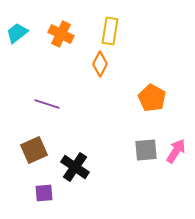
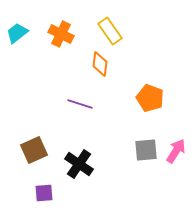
yellow rectangle: rotated 44 degrees counterclockwise
orange diamond: rotated 20 degrees counterclockwise
orange pentagon: moved 2 px left; rotated 8 degrees counterclockwise
purple line: moved 33 px right
black cross: moved 4 px right, 3 px up
